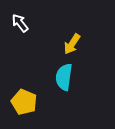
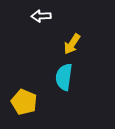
white arrow: moved 21 px right, 7 px up; rotated 54 degrees counterclockwise
